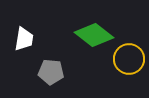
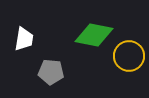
green diamond: rotated 27 degrees counterclockwise
yellow circle: moved 3 px up
